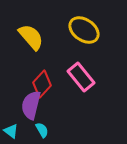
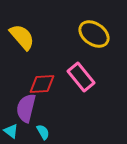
yellow ellipse: moved 10 px right, 4 px down
yellow semicircle: moved 9 px left
red diamond: rotated 44 degrees clockwise
purple semicircle: moved 5 px left, 3 px down
cyan semicircle: moved 1 px right, 2 px down
